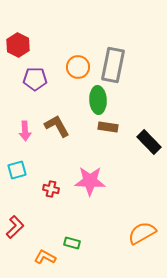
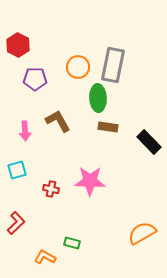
green ellipse: moved 2 px up
brown L-shape: moved 1 px right, 5 px up
red L-shape: moved 1 px right, 4 px up
